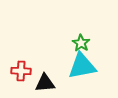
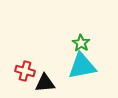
red cross: moved 4 px right; rotated 12 degrees clockwise
